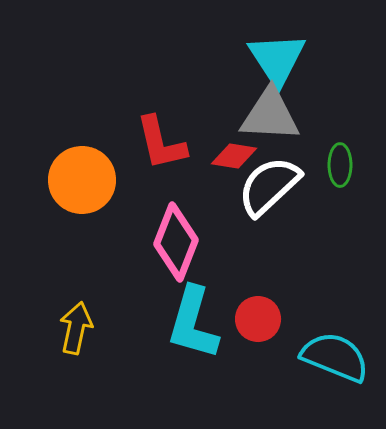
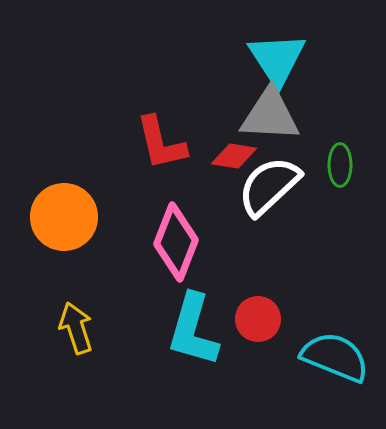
orange circle: moved 18 px left, 37 px down
cyan L-shape: moved 7 px down
yellow arrow: rotated 30 degrees counterclockwise
